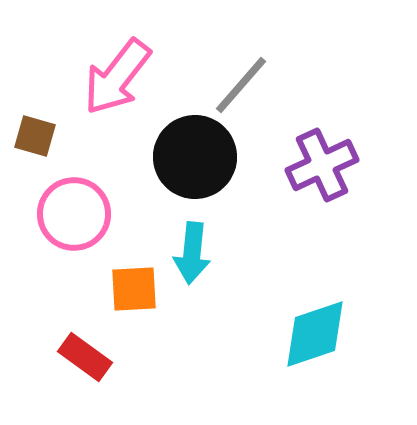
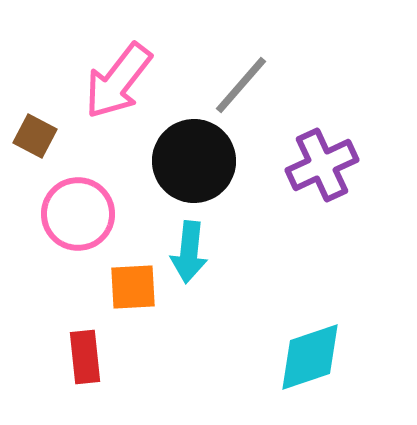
pink arrow: moved 1 px right, 4 px down
brown square: rotated 12 degrees clockwise
black circle: moved 1 px left, 4 px down
pink circle: moved 4 px right
cyan arrow: moved 3 px left, 1 px up
orange square: moved 1 px left, 2 px up
cyan diamond: moved 5 px left, 23 px down
red rectangle: rotated 48 degrees clockwise
